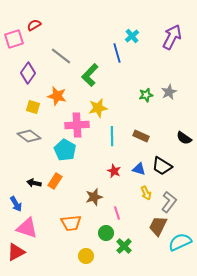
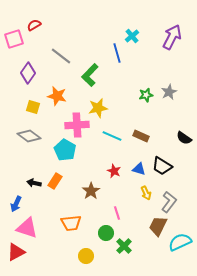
cyan line: rotated 66 degrees counterclockwise
brown star: moved 3 px left, 6 px up; rotated 18 degrees counterclockwise
blue arrow: rotated 56 degrees clockwise
